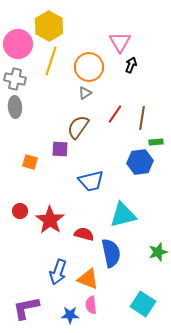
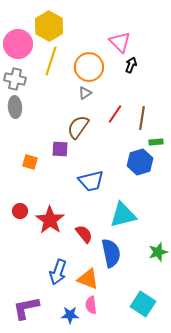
pink triangle: rotated 15 degrees counterclockwise
blue hexagon: rotated 10 degrees counterclockwise
red semicircle: rotated 36 degrees clockwise
